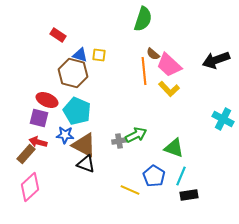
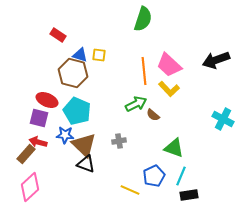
brown semicircle: moved 61 px down
green arrow: moved 31 px up
brown triangle: rotated 16 degrees clockwise
blue pentagon: rotated 15 degrees clockwise
